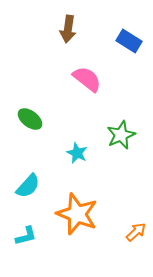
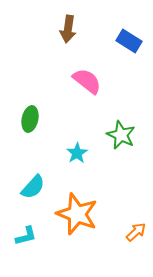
pink semicircle: moved 2 px down
green ellipse: rotated 65 degrees clockwise
green star: rotated 24 degrees counterclockwise
cyan star: rotated 15 degrees clockwise
cyan semicircle: moved 5 px right, 1 px down
